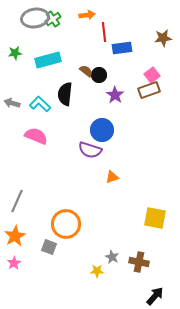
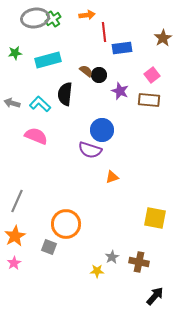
brown star: rotated 24 degrees counterclockwise
brown rectangle: moved 10 px down; rotated 25 degrees clockwise
purple star: moved 5 px right, 4 px up; rotated 12 degrees counterclockwise
gray star: rotated 16 degrees clockwise
